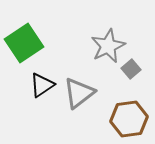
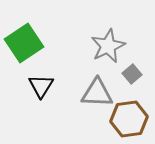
gray square: moved 1 px right, 5 px down
black triangle: moved 1 px left, 1 px down; rotated 24 degrees counterclockwise
gray triangle: moved 18 px right; rotated 40 degrees clockwise
